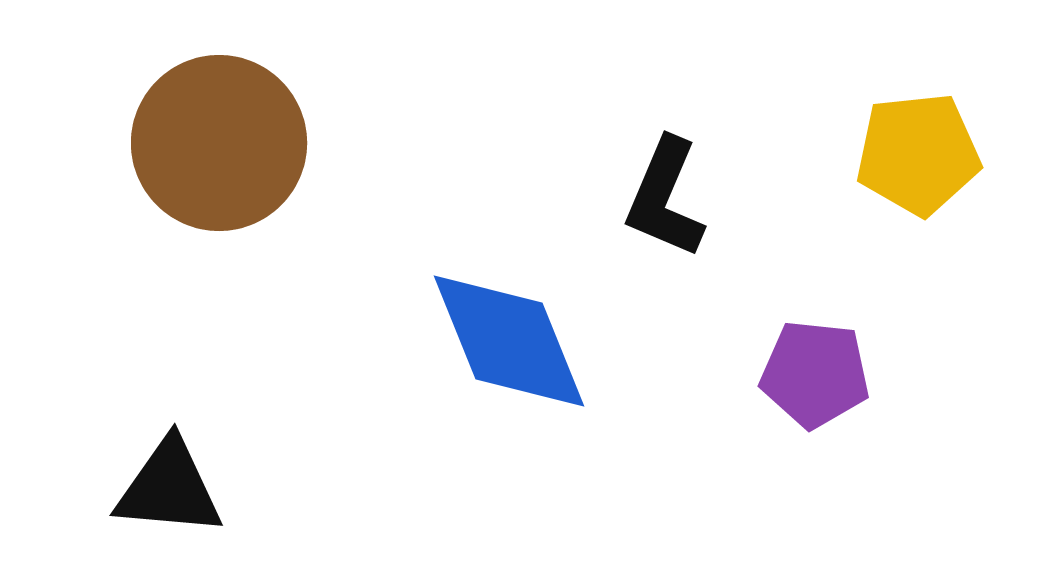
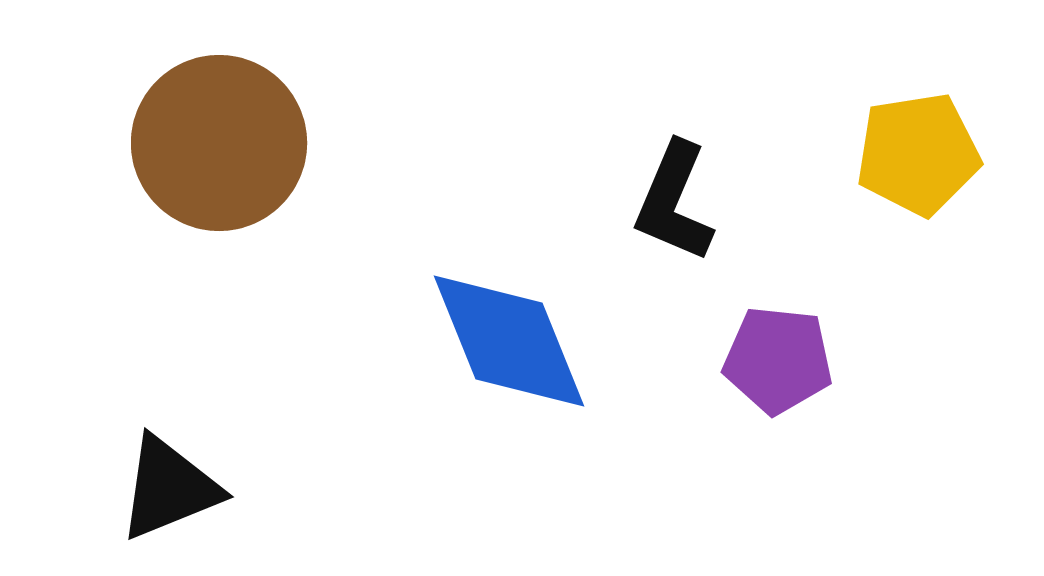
yellow pentagon: rotated 3 degrees counterclockwise
black L-shape: moved 9 px right, 4 px down
purple pentagon: moved 37 px left, 14 px up
black triangle: rotated 27 degrees counterclockwise
